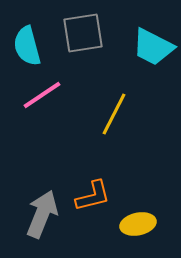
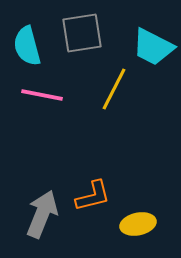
gray square: moved 1 px left
pink line: rotated 45 degrees clockwise
yellow line: moved 25 px up
